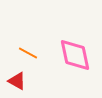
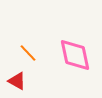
orange line: rotated 18 degrees clockwise
